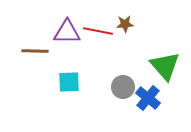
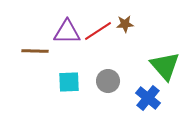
red line: rotated 44 degrees counterclockwise
gray circle: moved 15 px left, 6 px up
